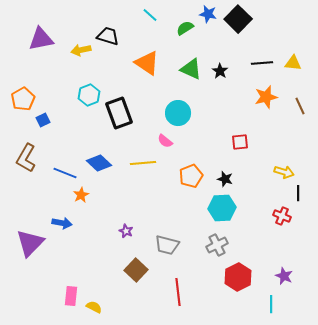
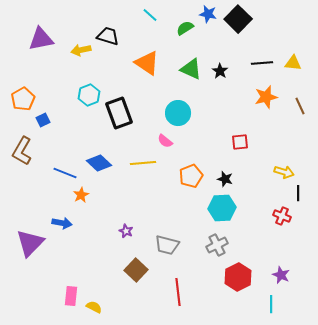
brown L-shape at (26, 158): moved 4 px left, 7 px up
purple star at (284, 276): moved 3 px left, 1 px up
